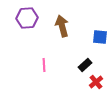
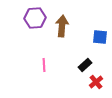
purple hexagon: moved 8 px right
brown arrow: rotated 20 degrees clockwise
